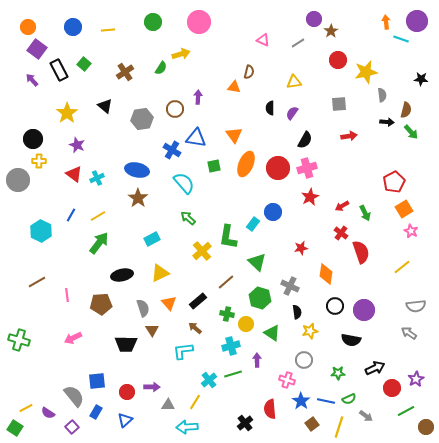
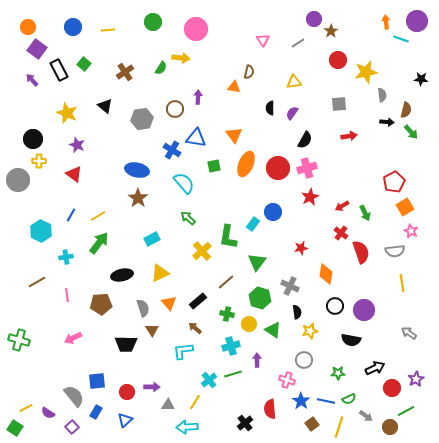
pink circle at (199, 22): moved 3 px left, 7 px down
pink triangle at (263, 40): rotated 32 degrees clockwise
yellow arrow at (181, 54): moved 4 px down; rotated 24 degrees clockwise
yellow star at (67, 113): rotated 15 degrees counterclockwise
cyan cross at (97, 178): moved 31 px left, 79 px down; rotated 16 degrees clockwise
orange square at (404, 209): moved 1 px right, 2 px up
green triangle at (257, 262): rotated 24 degrees clockwise
yellow line at (402, 267): moved 16 px down; rotated 60 degrees counterclockwise
gray semicircle at (416, 306): moved 21 px left, 55 px up
yellow circle at (246, 324): moved 3 px right
green triangle at (272, 333): moved 1 px right, 3 px up
brown circle at (426, 427): moved 36 px left
